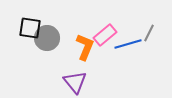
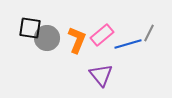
pink rectangle: moved 3 px left
orange L-shape: moved 8 px left, 7 px up
purple triangle: moved 26 px right, 7 px up
